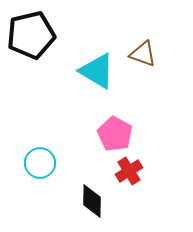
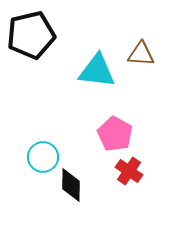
brown triangle: moved 2 px left; rotated 16 degrees counterclockwise
cyan triangle: rotated 24 degrees counterclockwise
cyan circle: moved 3 px right, 6 px up
red cross: rotated 24 degrees counterclockwise
black diamond: moved 21 px left, 16 px up
